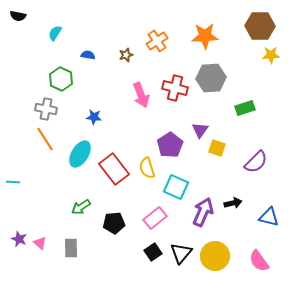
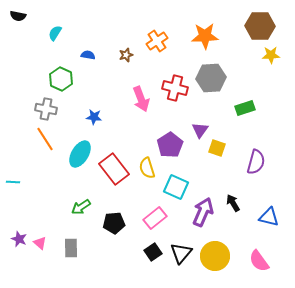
pink arrow: moved 4 px down
purple semicircle: rotated 30 degrees counterclockwise
black arrow: rotated 108 degrees counterclockwise
